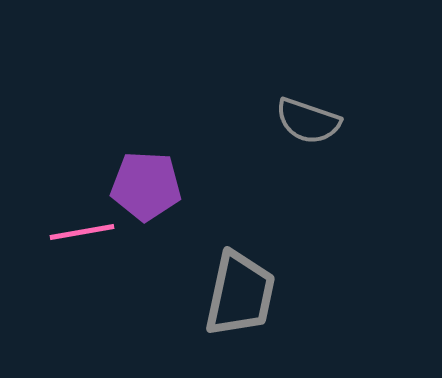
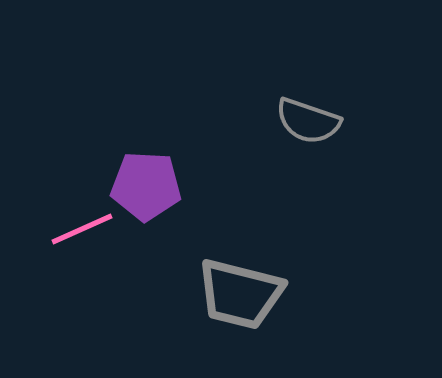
pink line: moved 3 px up; rotated 14 degrees counterclockwise
gray trapezoid: rotated 92 degrees clockwise
